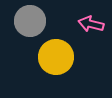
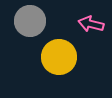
yellow circle: moved 3 px right
